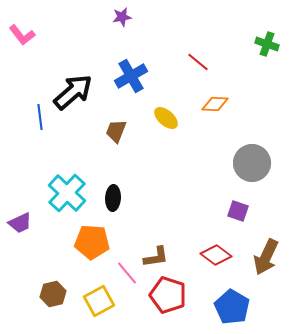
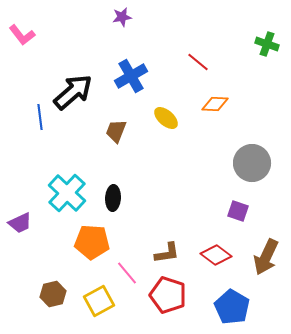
brown L-shape: moved 11 px right, 4 px up
